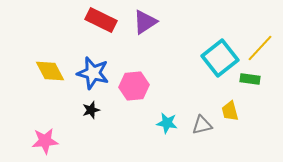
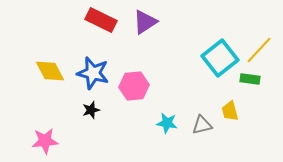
yellow line: moved 1 px left, 2 px down
